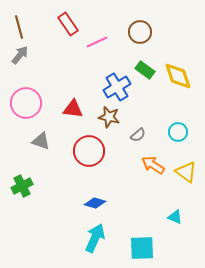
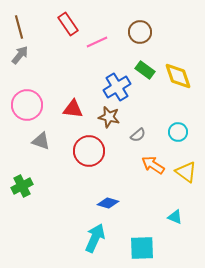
pink circle: moved 1 px right, 2 px down
blue diamond: moved 13 px right
